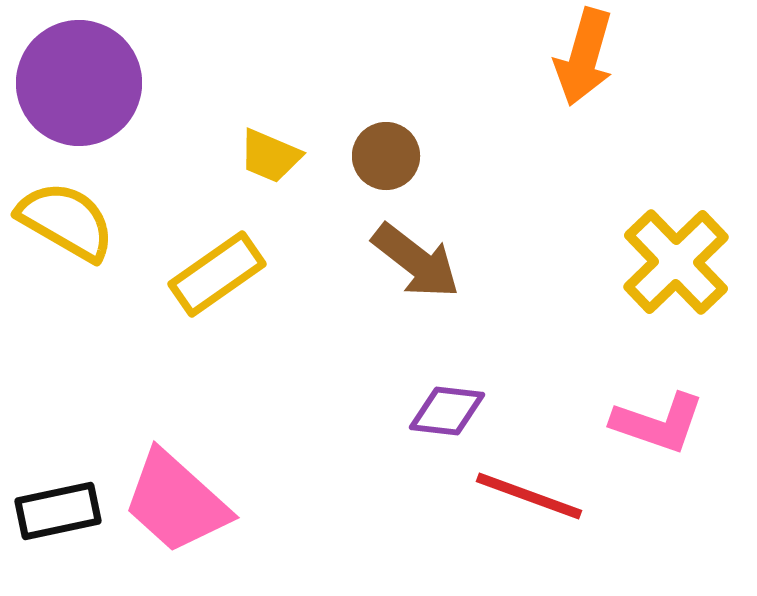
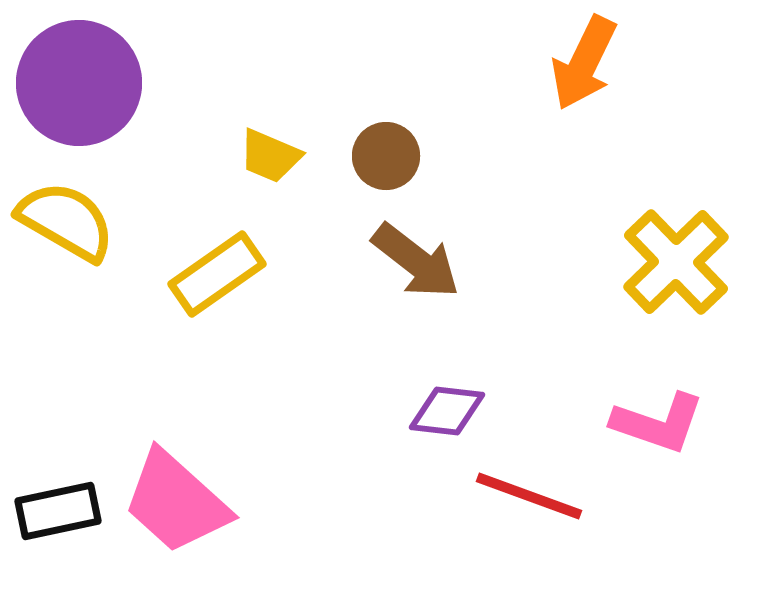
orange arrow: moved 6 px down; rotated 10 degrees clockwise
